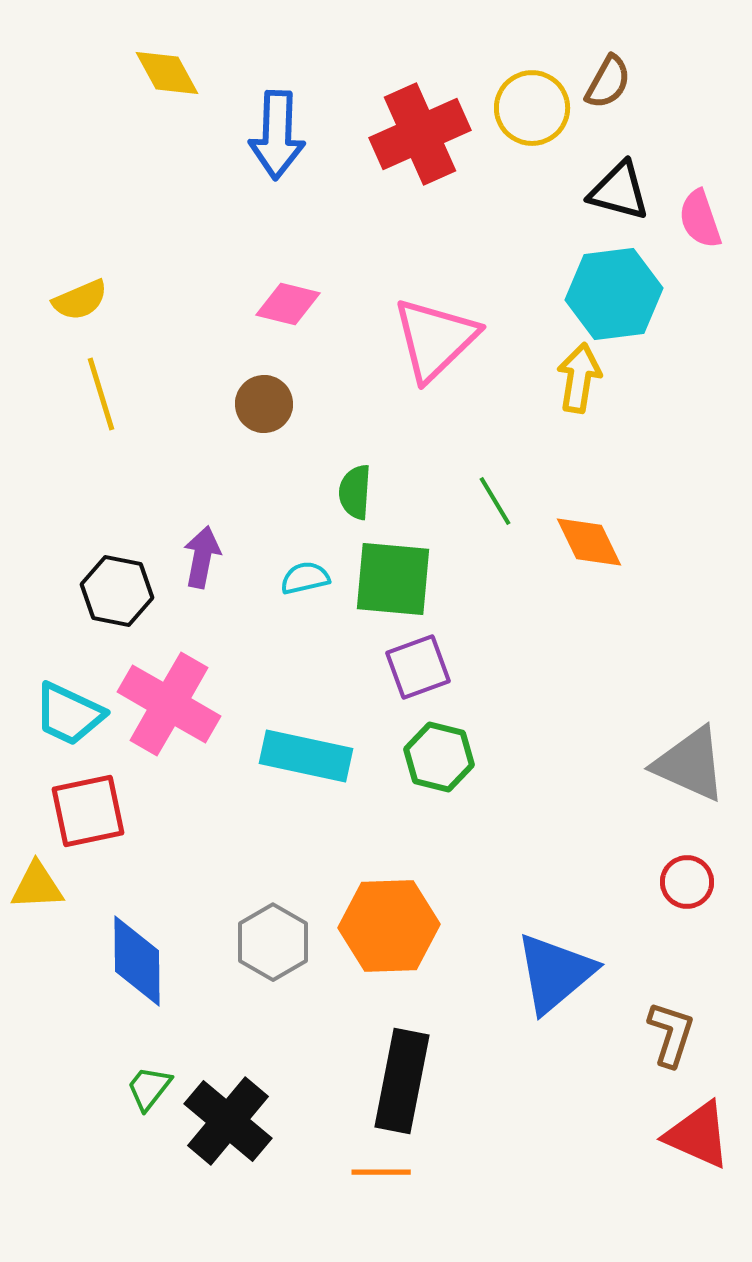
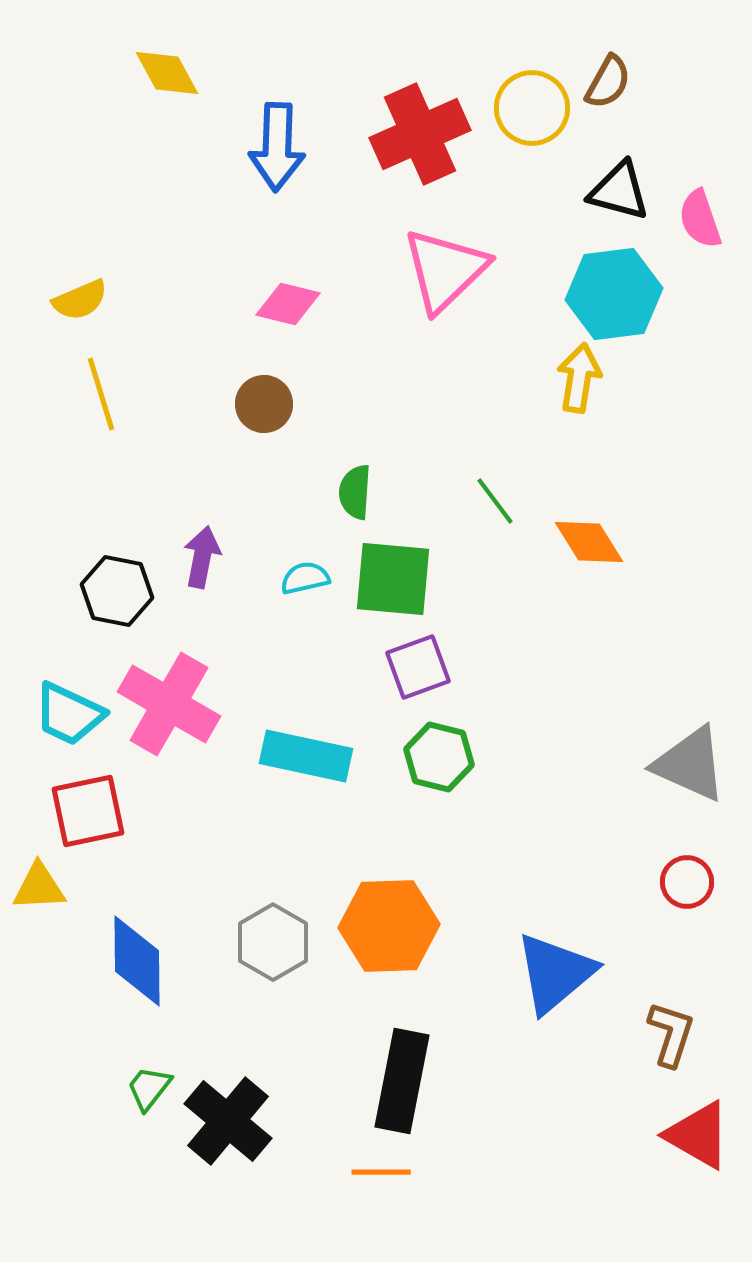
blue arrow: moved 12 px down
pink triangle: moved 10 px right, 69 px up
green line: rotated 6 degrees counterclockwise
orange diamond: rotated 6 degrees counterclockwise
yellow triangle: moved 2 px right, 1 px down
red triangle: rotated 6 degrees clockwise
